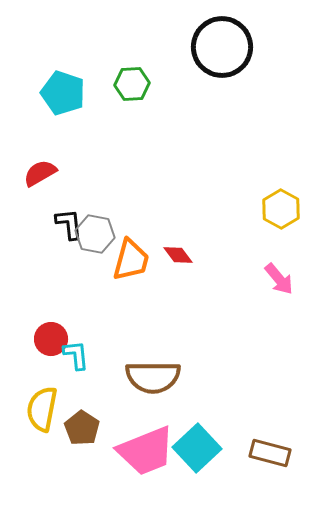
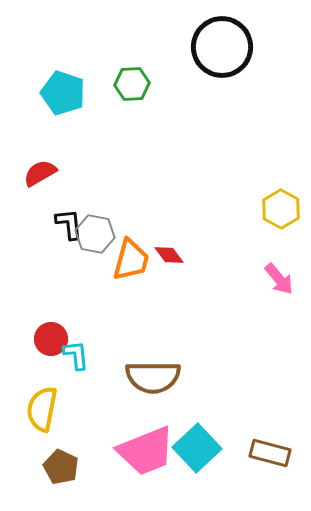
red diamond: moved 9 px left
brown pentagon: moved 21 px left, 39 px down; rotated 8 degrees counterclockwise
